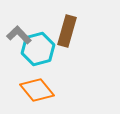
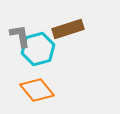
brown rectangle: moved 1 px right, 2 px up; rotated 56 degrees clockwise
gray L-shape: moved 1 px right, 1 px down; rotated 35 degrees clockwise
